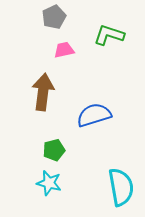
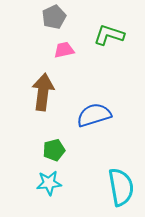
cyan star: rotated 20 degrees counterclockwise
